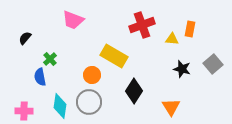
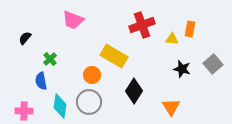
blue semicircle: moved 1 px right, 4 px down
